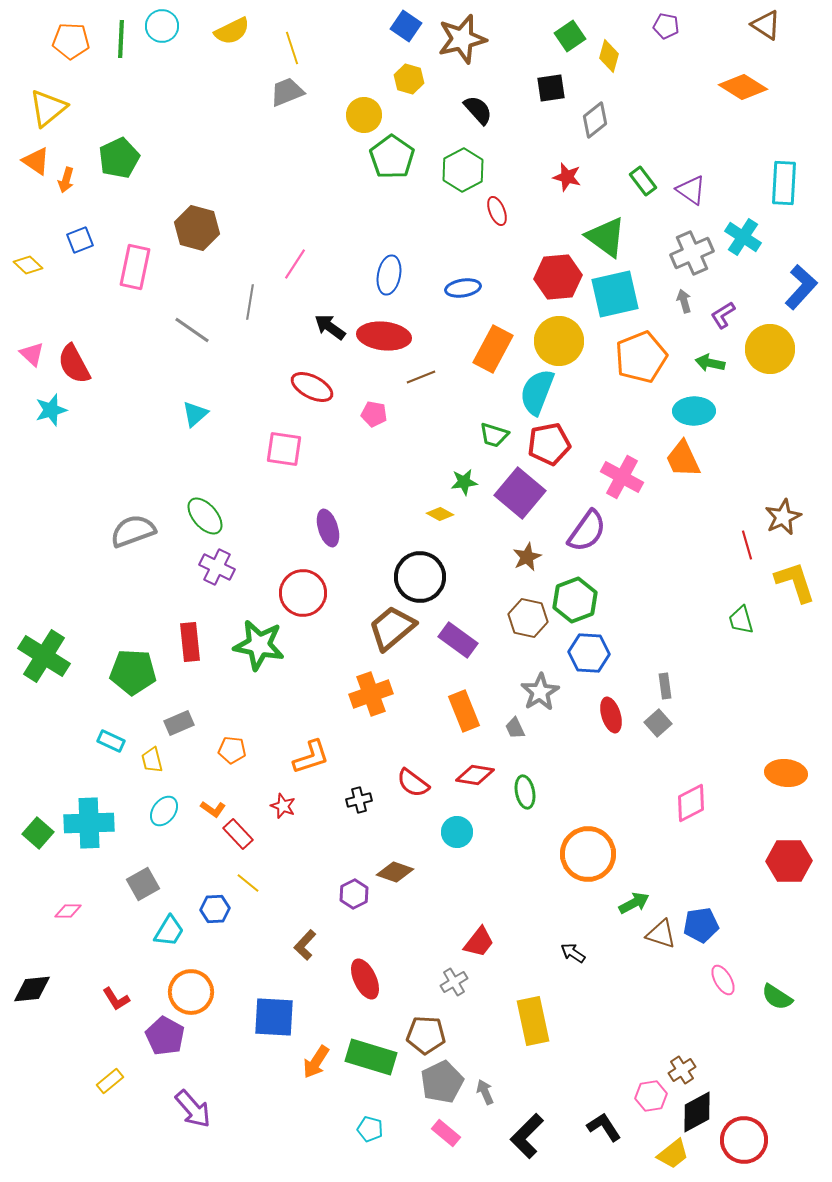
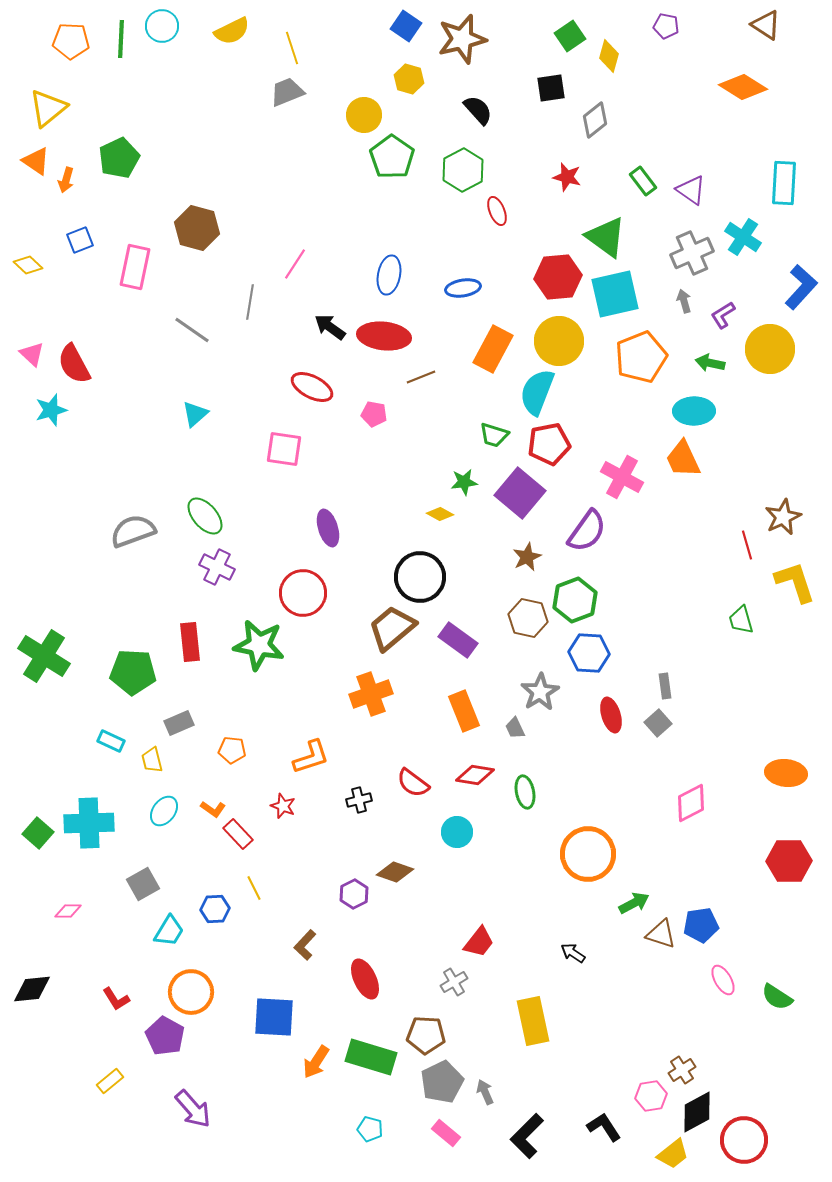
yellow line at (248, 883): moved 6 px right, 5 px down; rotated 25 degrees clockwise
